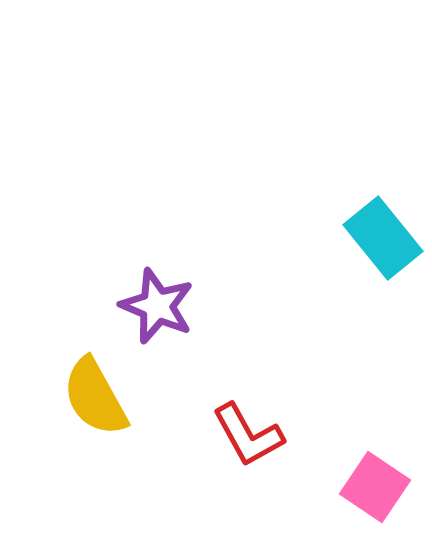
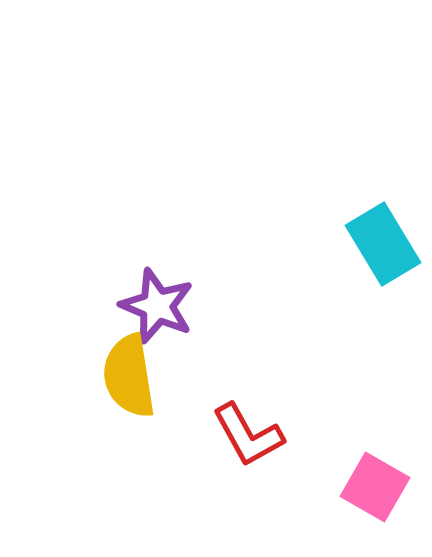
cyan rectangle: moved 6 px down; rotated 8 degrees clockwise
yellow semicircle: moved 34 px right, 21 px up; rotated 20 degrees clockwise
pink square: rotated 4 degrees counterclockwise
